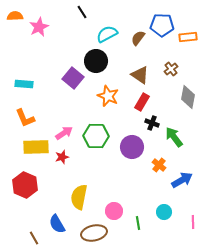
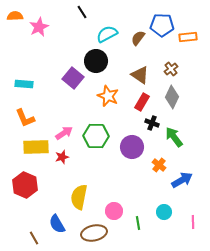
gray diamond: moved 16 px left; rotated 15 degrees clockwise
